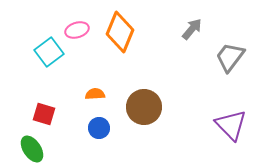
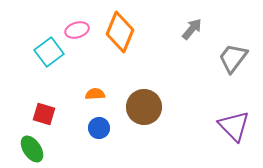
gray trapezoid: moved 3 px right, 1 px down
purple triangle: moved 3 px right, 1 px down
